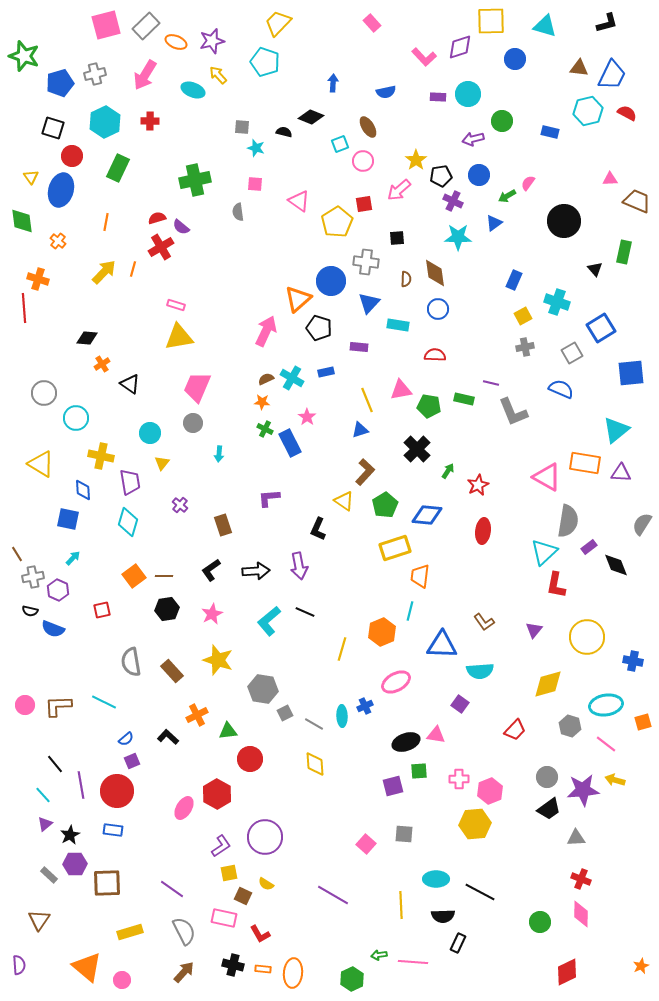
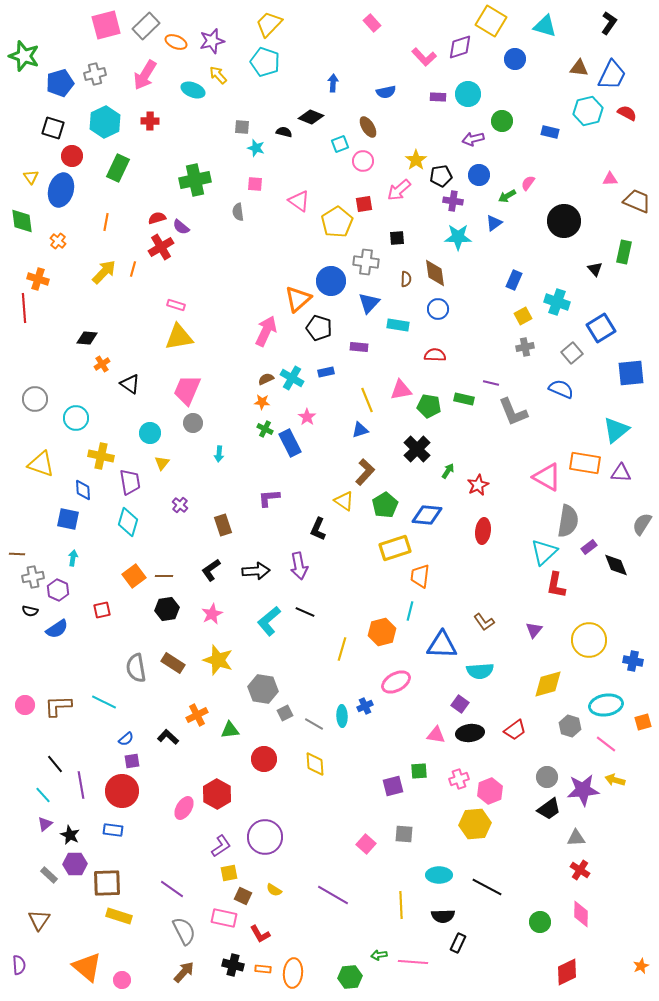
yellow square at (491, 21): rotated 32 degrees clockwise
yellow trapezoid at (278, 23): moved 9 px left, 1 px down
black L-shape at (607, 23): moved 2 px right; rotated 40 degrees counterclockwise
purple cross at (453, 201): rotated 18 degrees counterclockwise
gray square at (572, 353): rotated 10 degrees counterclockwise
pink trapezoid at (197, 387): moved 10 px left, 3 px down
gray circle at (44, 393): moved 9 px left, 6 px down
yellow triangle at (41, 464): rotated 12 degrees counterclockwise
brown line at (17, 554): rotated 56 degrees counterclockwise
cyan arrow at (73, 558): rotated 35 degrees counterclockwise
blue semicircle at (53, 629): moved 4 px right; rotated 55 degrees counterclockwise
orange hexagon at (382, 632): rotated 8 degrees clockwise
yellow circle at (587, 637): moved 2 px right, 3 px down
gray semicircle at (131, 662): moved 5 px right, 6 px down
brown rectangle at (172, 671): moved 1 px right, 8 px up; rotated 15 degrees counterclockwise
red trapezoid at (515, 730): rotated 10 degrees clockwise
green triangle at (228, 731): moved 2 px right, 1 px up
black ellipse at (406, 742): moved 64 px right, 9 px up; rotated 12 degrees clockwise
red circle at (250, 759): moved 14 px right
purple square at (132, 761): rotated 14 degrees clockwise
pink cross at (459, 779): rotated 18 degrees counterclockwise
red circle at (117, 791): moved 5 px right
black star at (70, 835): rotated 18 degrees counterclockwise
cyan ellipse at (436, 879): moved 3 px right, 4 px up
red cross at (581, 879): moved 1 px left, 9 px up; rotated 12 degrees clockwise
yellow semicircle at (266, 884): moved 8 px right, 6 px down
black line at (480, 892): moved 7 px right, 5 px up
yellow rectangle at (130, 932): moved 11 px left, 16 px up; rotated 35 degrees clockwise
green hexagon at (352, 979): moved 2 px left, 2 px up; rotated 20 degrees clockwise
